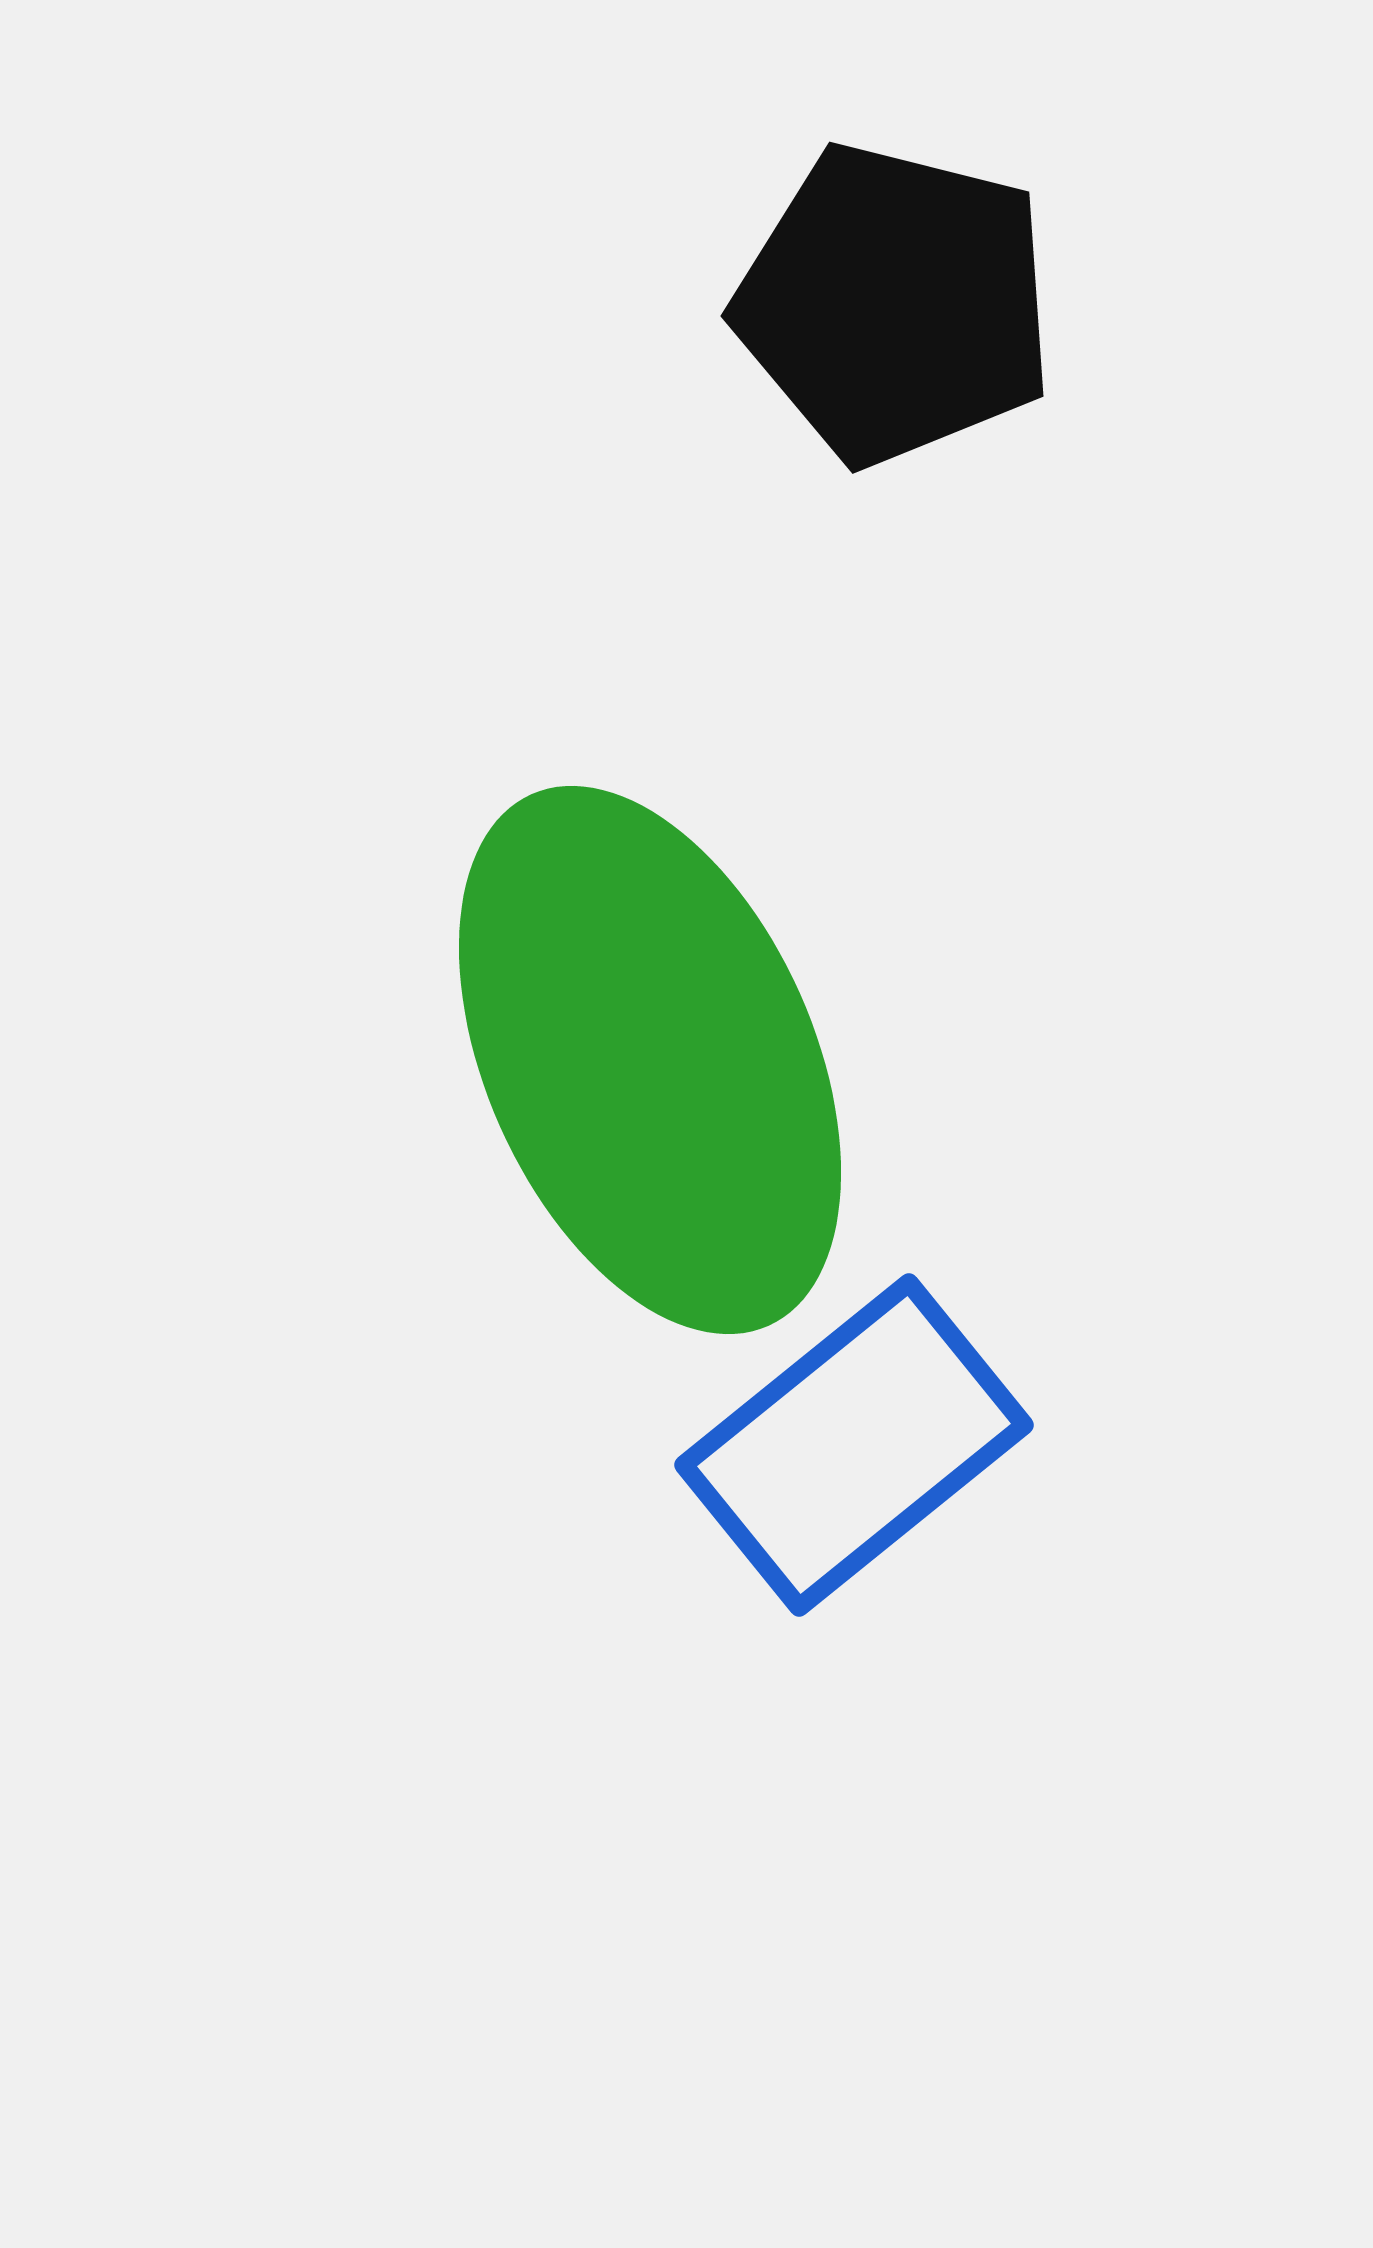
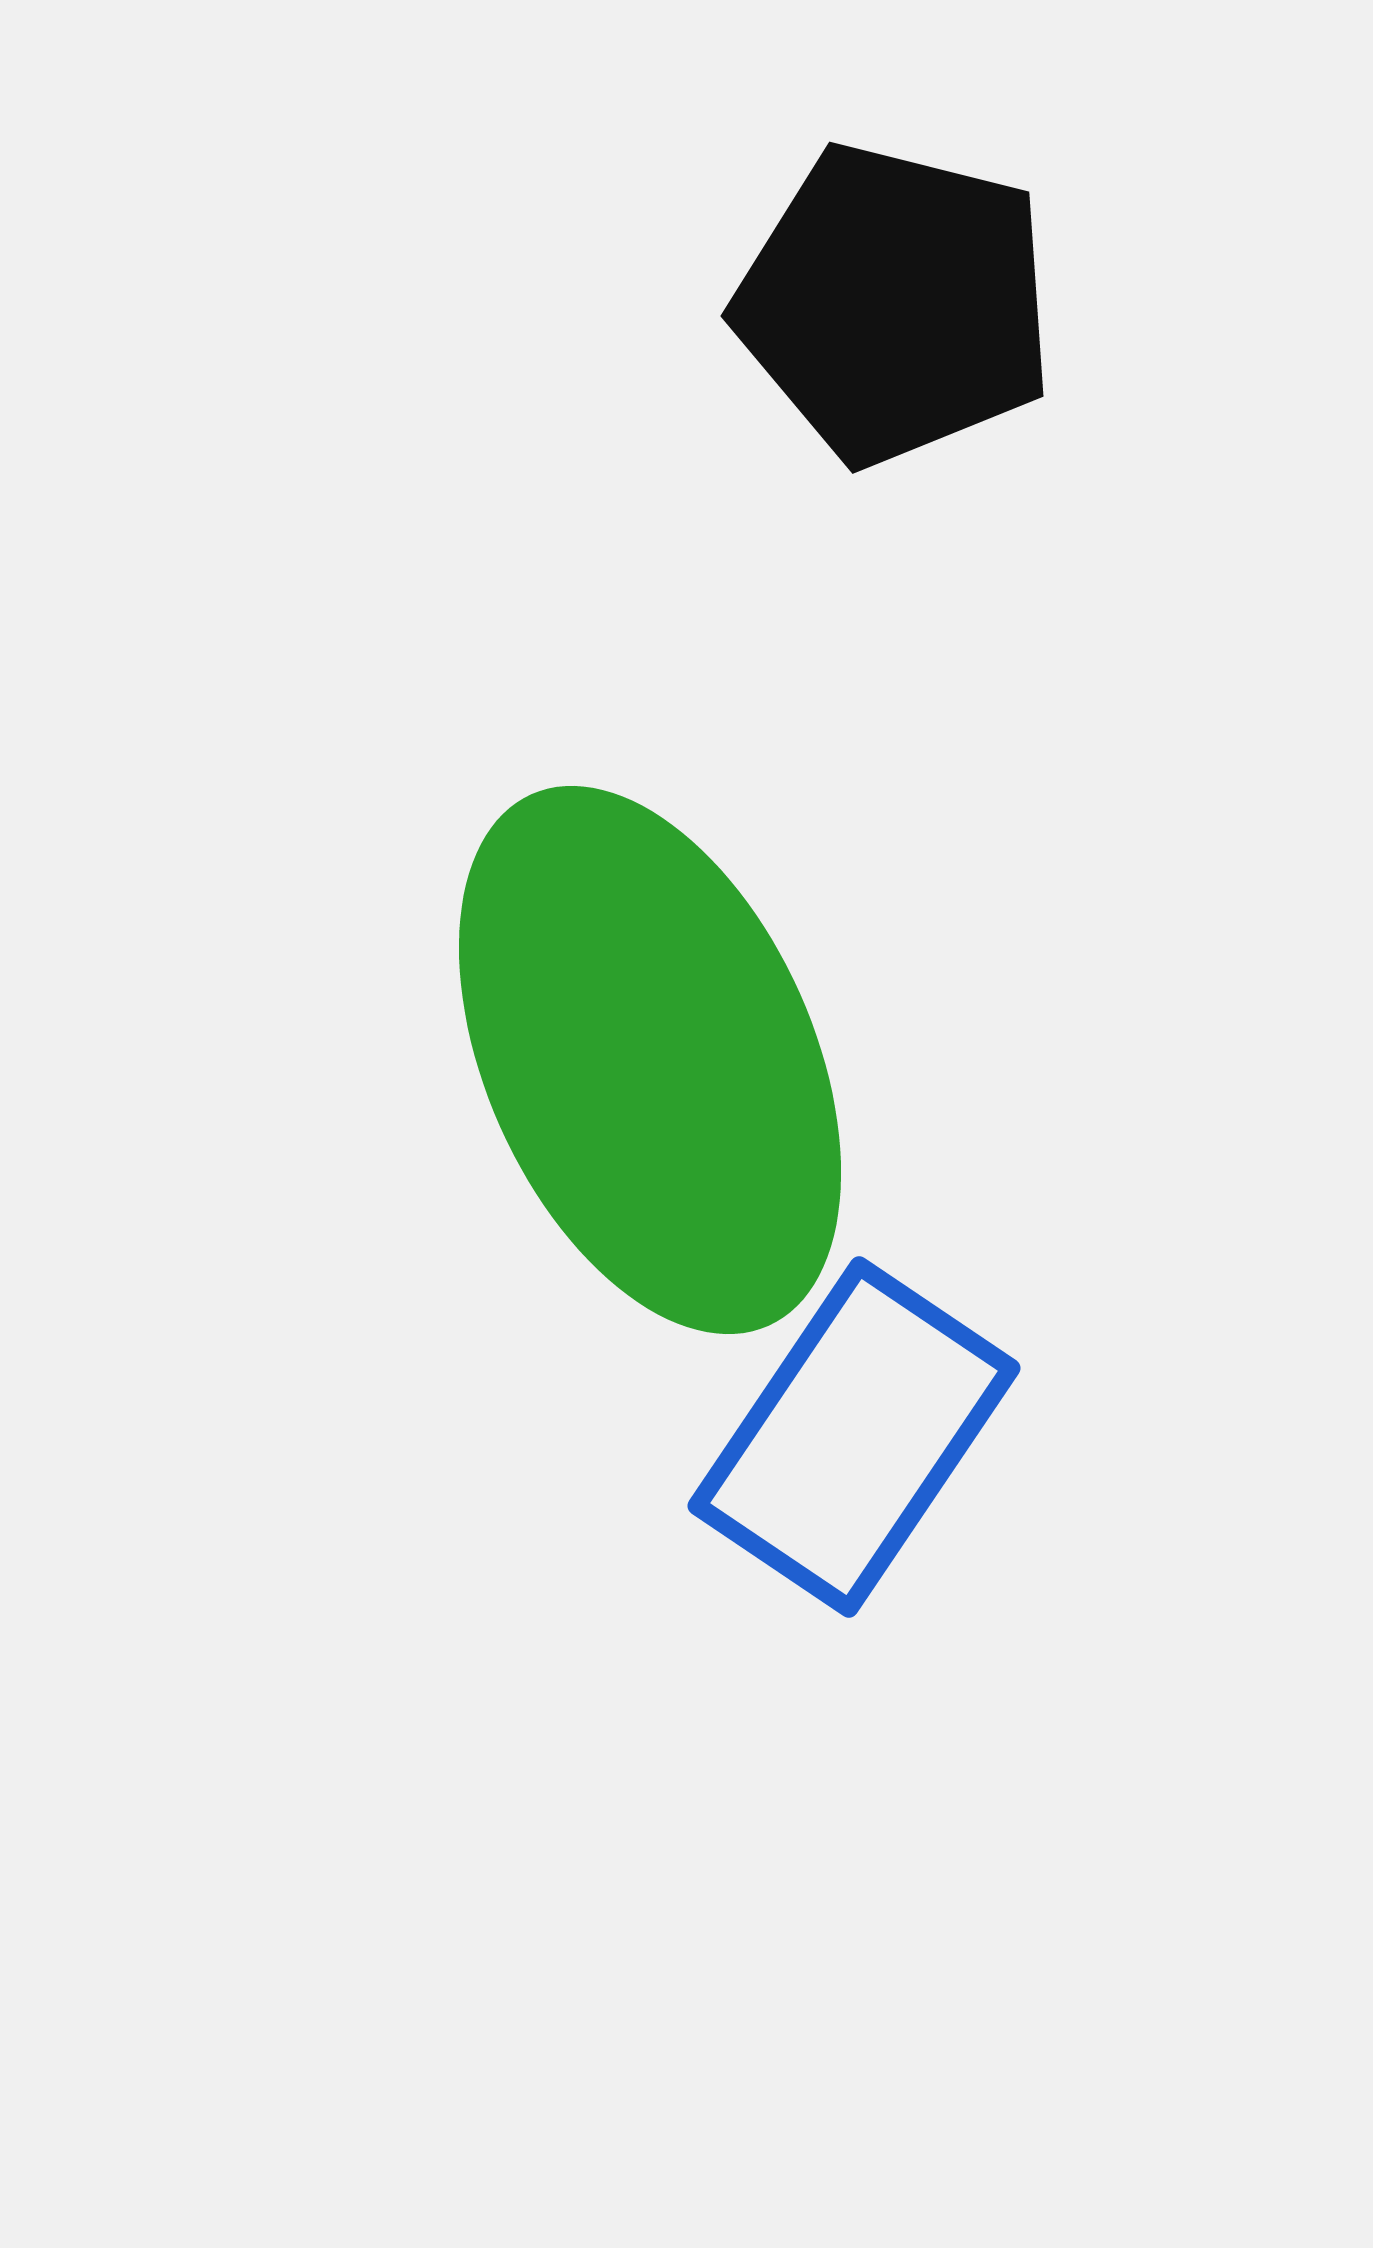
blue rectangle: moved 8 px up; rotated 17 degrees counterclockwise
